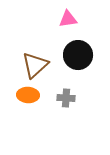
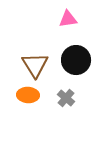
black circle: moved 2 px left, 5 px down
brown triangle: rotated 20 degrees counterclockwise
gray cross: rotated 36 degrees clockwise
